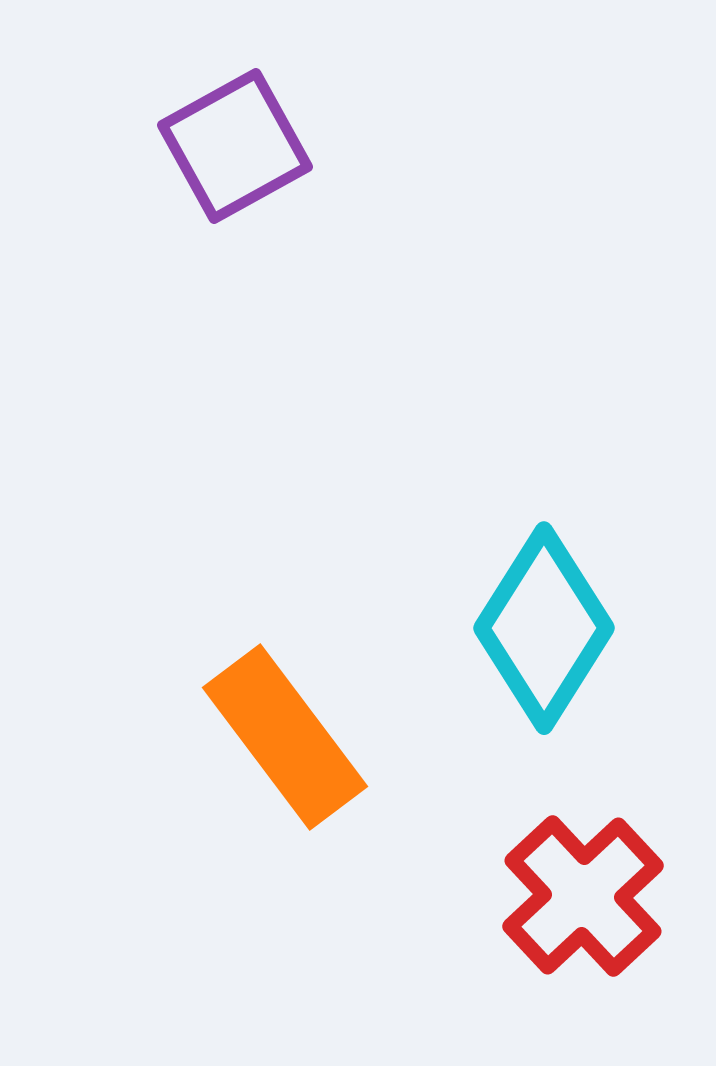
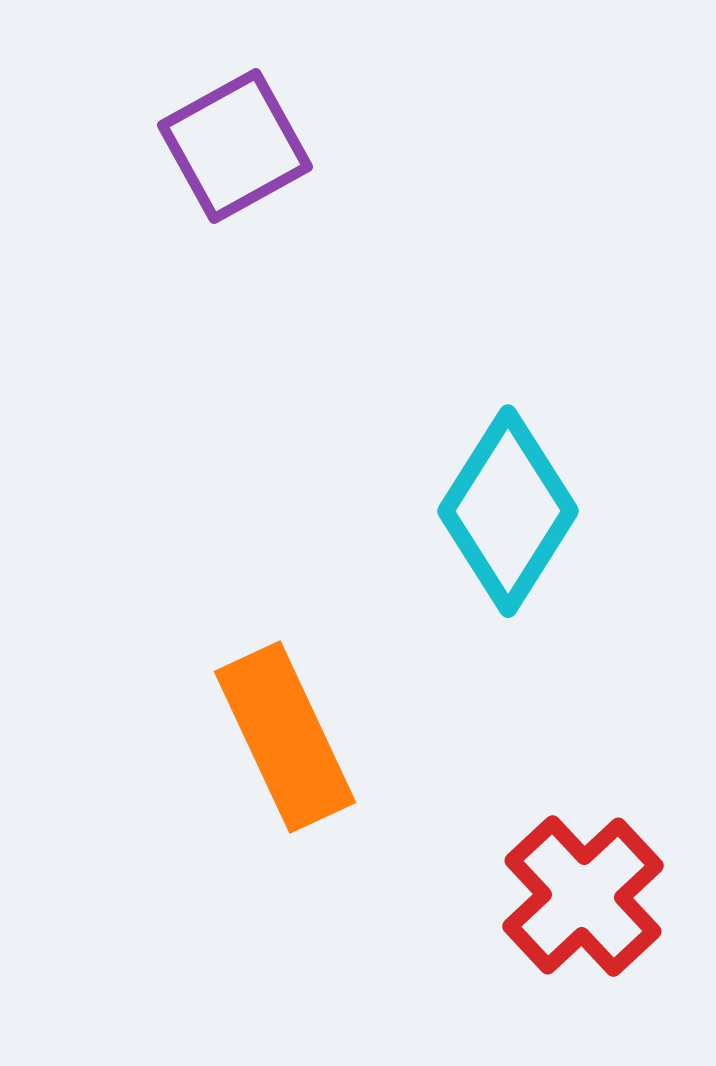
cyan diamond: moved 36 px left, 117 px up
orange rectangle: rotated 12 degrees clockwise
